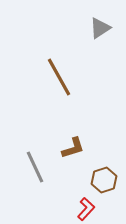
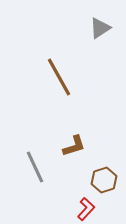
brown L-shape: moved 1 px right, 2 px up
